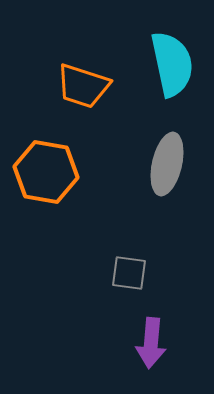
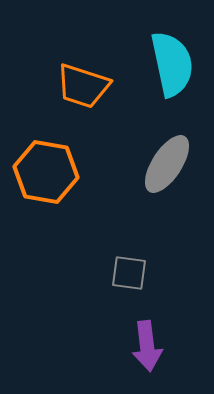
gray ellipse: rotated 20 degrees clockwise
purple arrow: moved 4 px left, 3 px down; rotated 12 degrees counterclockwise
